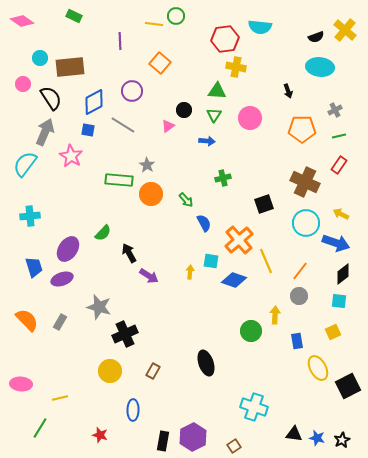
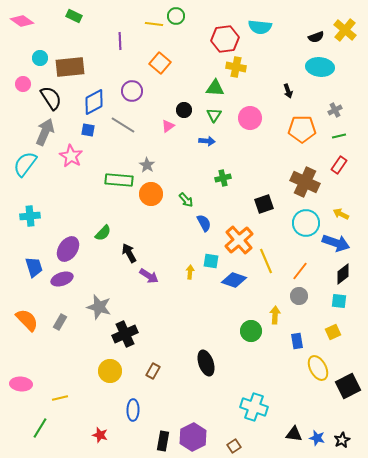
green triangle at (217, 91): moved 2 px left, 3 px up
